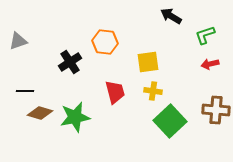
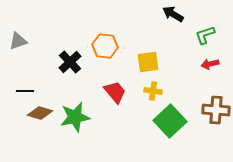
black arrow: moved 2 px right, 2 px up
orange hexagon: moved 4 px down
black cross: rotated 10 degrees counterclockwise
red trapezoid: rotated 25 degrees counterclockwise
